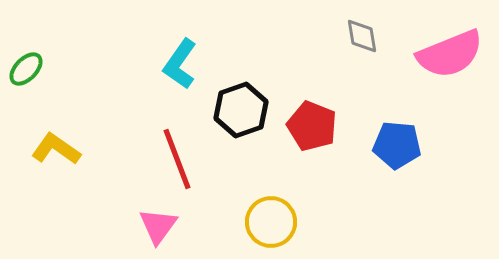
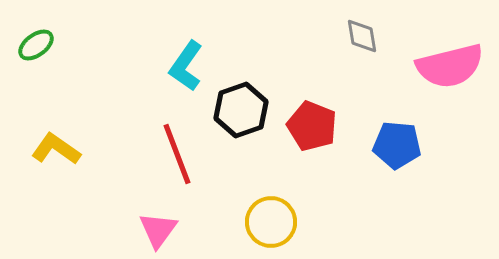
pink semicircle: moved 12 px down; rotated 8 degrees clockwise
cyan L-shape: moved 6 px right, 2 px down
green ellipse: moved 10 px right, 24 px up; rotated 9 degrees clockwise
red line: moved 5 px up
pink triangle: moved 4 px down
